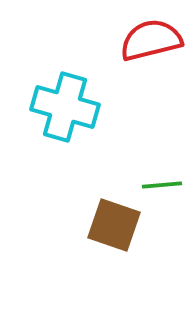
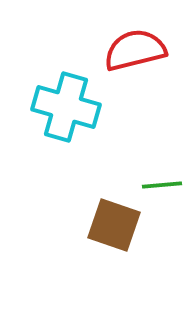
red semicircle: moved 16 px left, 10 px down
cyan cross: moved 1 px right
